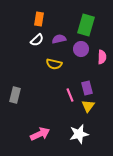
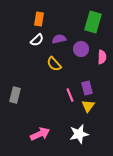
green rectangle: moved 7 px right, 3 px up
yellow semicircle: rotated 35 degrees clockwise
